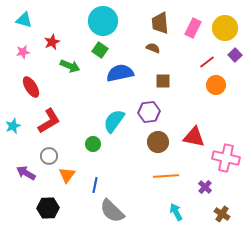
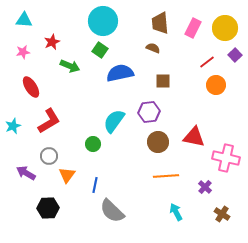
cyan triangle: rotated 12 degrees counterclockwise
